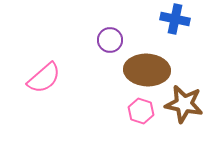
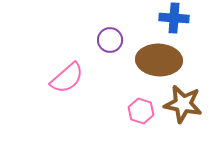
blue cross: moved 1 px left, 1 px up; rotated 8 degrees counterclockwise
brown ellipse: moved 12 px right, 10 px up
pink semicircle: moved 23 px right
brown star: moved 1 px left
